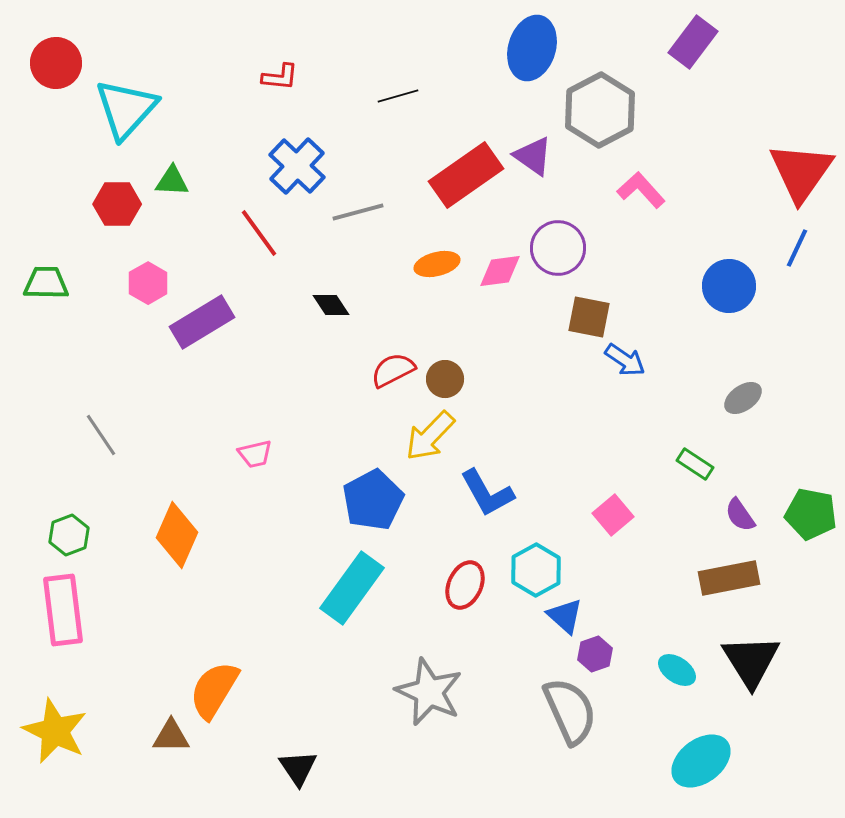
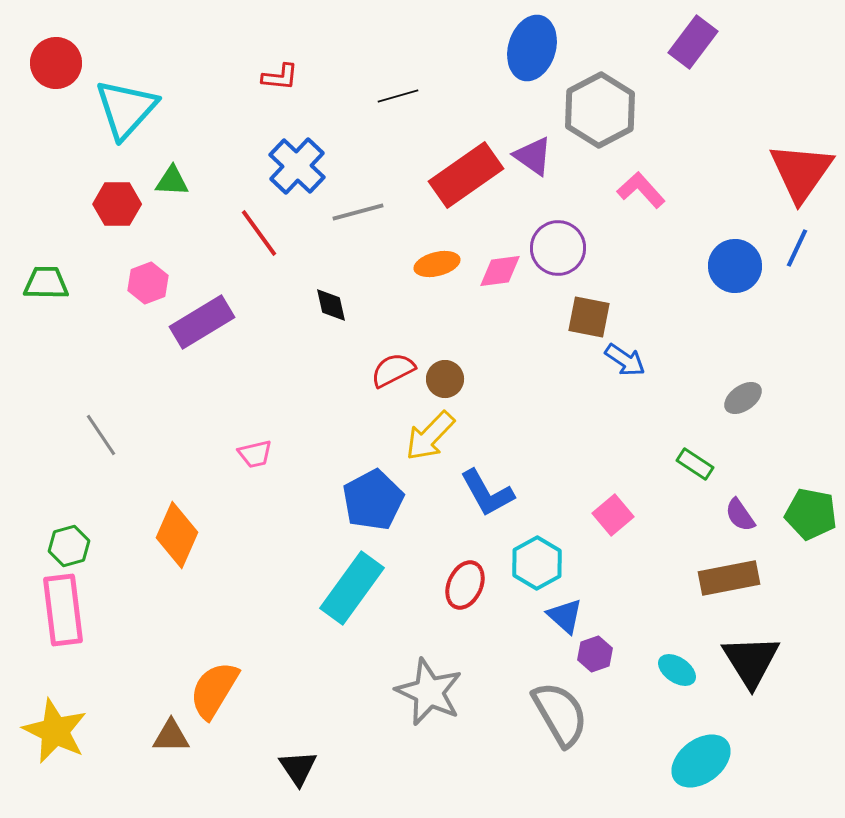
pink hexagon at (148, 283): rotated 9 degrees clockwise
blue circle at (729, 286): moved 6 px right, 20 px up
black diamond at (331, 305): rotated 21 degrees clockwise
green hexagon at (69, 535): moved 11 px down; rotated 6 degrees clockwise
cyan hexagon at (536, 570): moved 1 px right, 7 px up
gray semicircle at (570, 711): moved 10 px left, 3 px down; rotated 6 degrees counterclockwise
